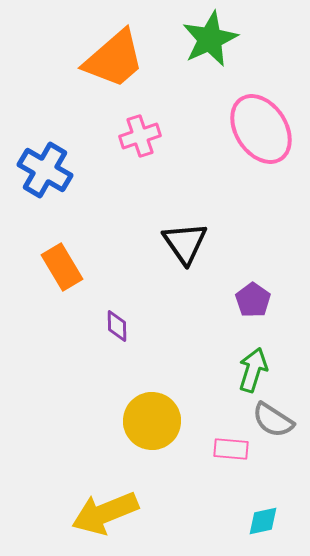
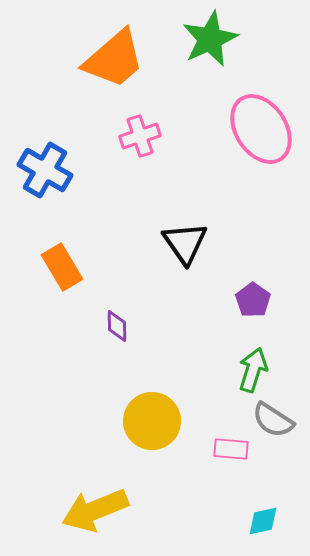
yellow arrow: moved 10 px left, 3 px up
